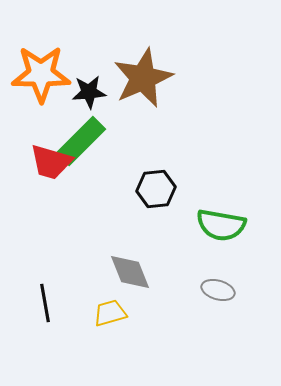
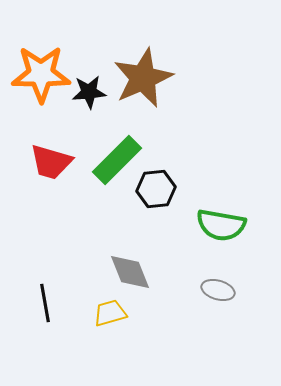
green rectangle: moved 36 px right, 19 px down
